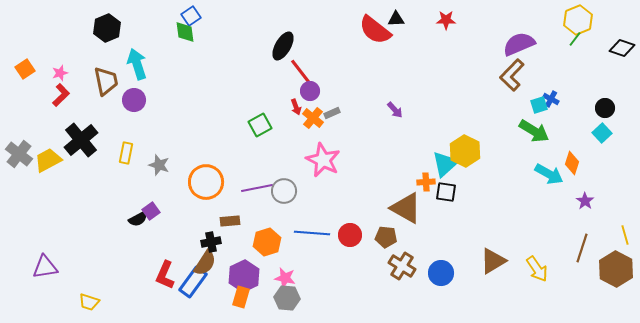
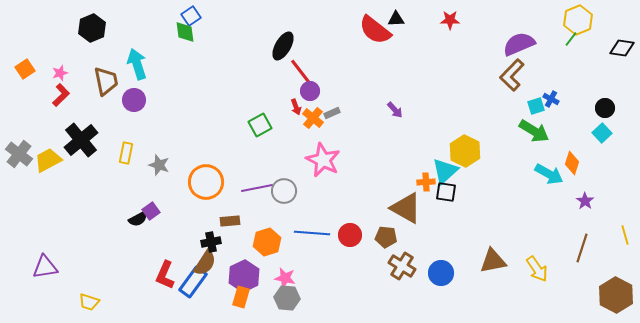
red star at (446, 20): moved 4 px right
black hexagon at (107, 28): moved 15 px left
green line at (575, 39): moved 4 px left
black diamond at (622, 48): rotated 10 degrees counterclockwise
cyan square at (539, 105): moved 3 px left, 1 px down
cyan triangle at (445, 164): moved 7 px down
brown triangle at (493, 261): rotated 20 degrees clockwise
brown hexagon at (616, 269): moved 26 px down
